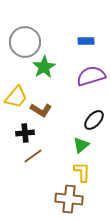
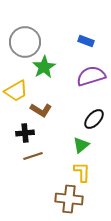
blue rectangle: rotated 21 degrees clockwise
yellow trapezoid: moved 6 px up; rotated 20 degrees clockwise
black ellipse: moved 1 px up
brown line: rotated 18 degrees clockwise
